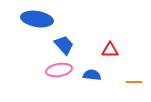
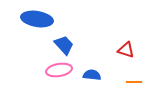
red triangle: moved 16 px right; rotated 18 degrees clockwise
